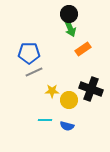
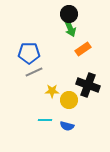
black cross: moved 3 px left, 4 px up
